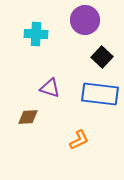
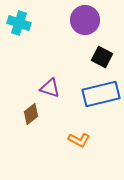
cyan cross: moved 17 px left, 11 px up; rotated 15 degrees clockwise
black square: rotated 15 degrees counterclockwise
blue rectangle: moved 1 px right; rotated 21 degrees counterclockwise
brown diamond: moved 3 px right, 3 px up; rotated 35 degrees counterclockwise
orange L-shape: rotated 55 degrees clockwise
